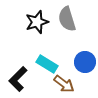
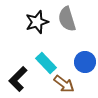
cyan rectangle: moved 1 px left, 1 px up; rotated 15 degrees clockwise
